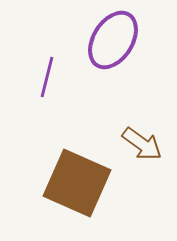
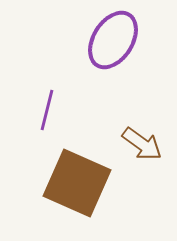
purple line: moved 33 px down
